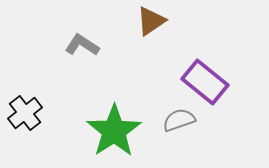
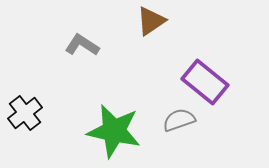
green star: rotated 26 degrees counterclockwise
